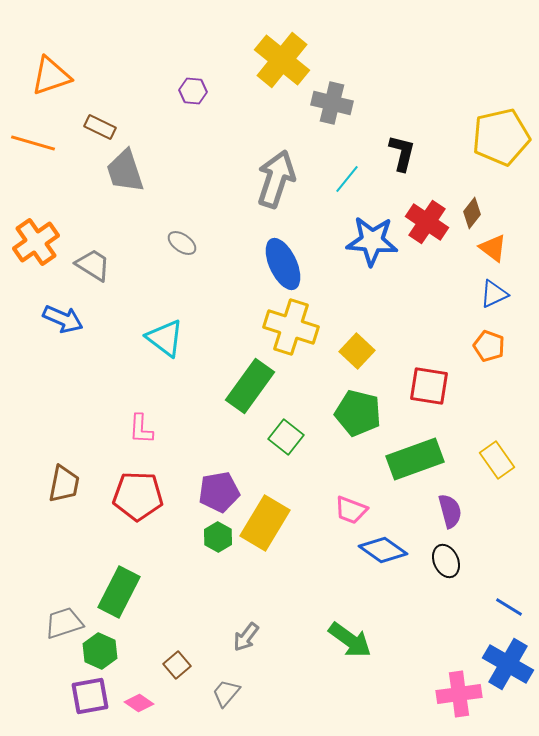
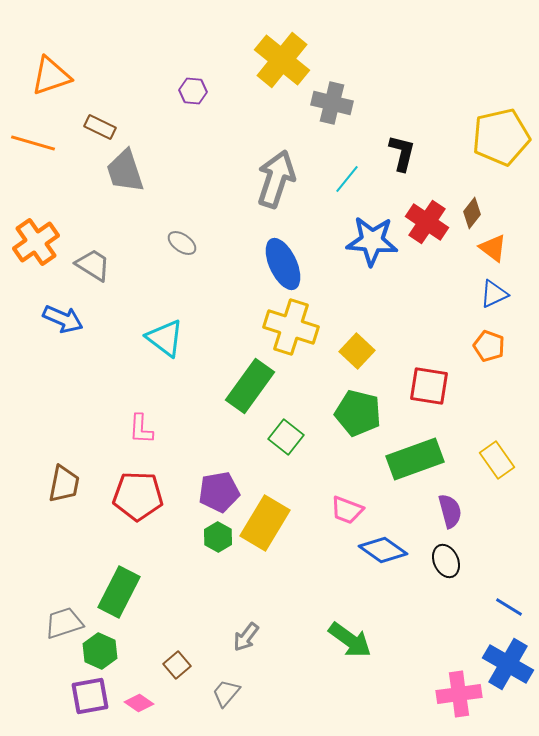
pink trapezoid at (351, 510): moved 4 px left
